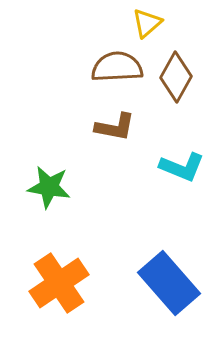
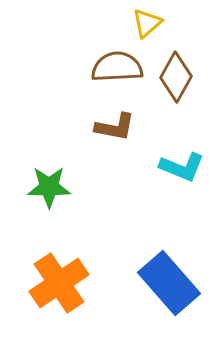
green star: rotated 9 degrees counterclockwise
